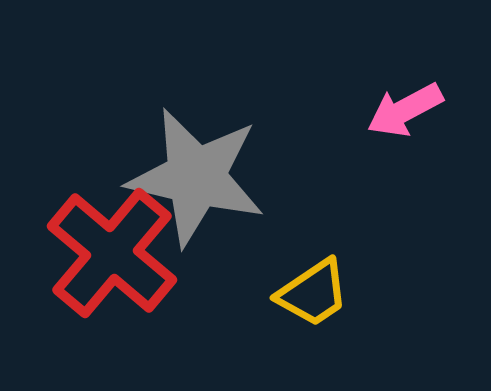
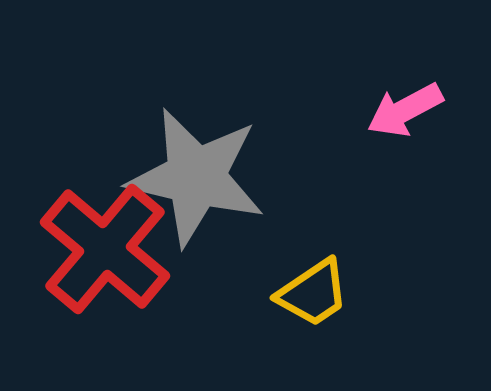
red cross: moved 7 px left, 4 px up
